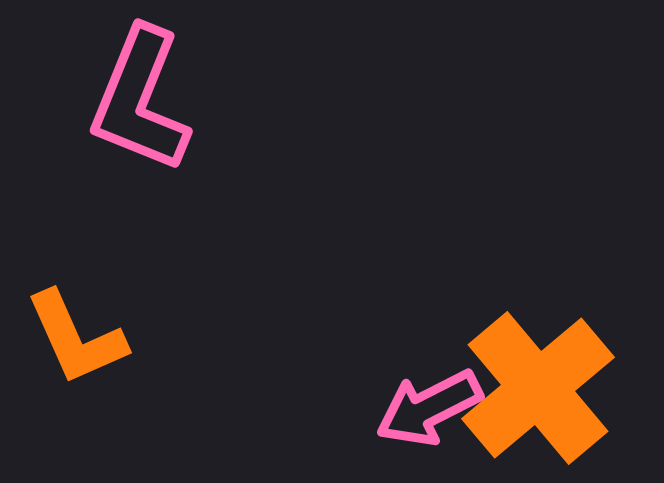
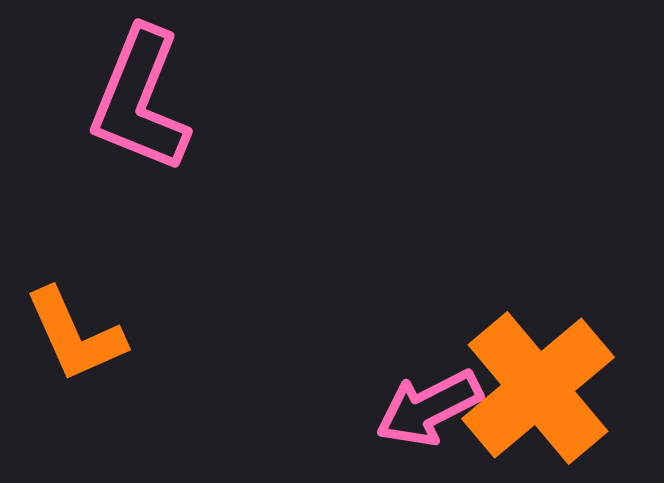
orange L-shape: moved 1 px left, 3 px up
